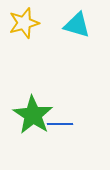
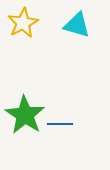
yellow star: moved 1 px left; rotated 12 degrees counterclockwise
green star: moved 8 px left
